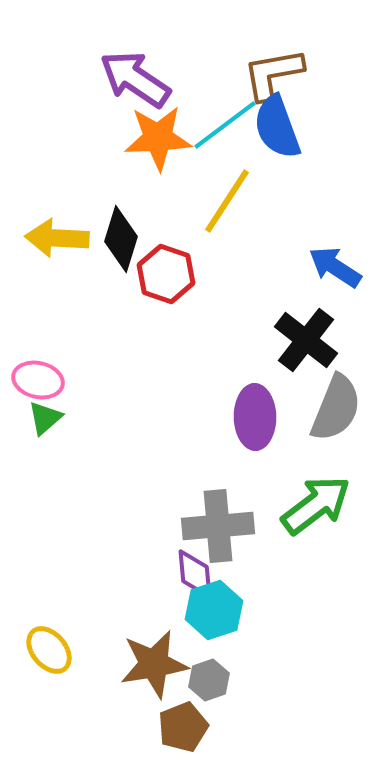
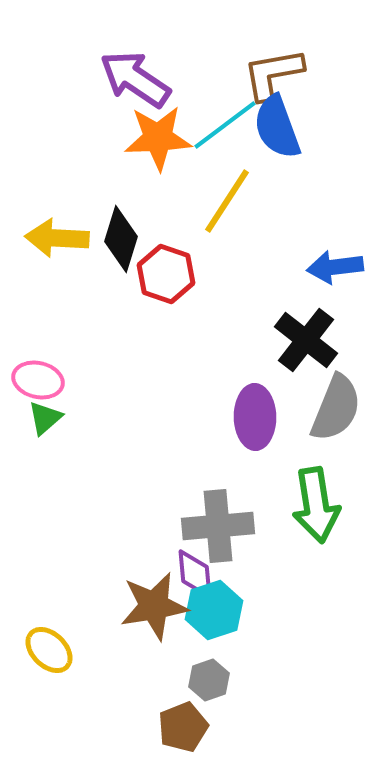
blue arrow: rotated 40 degrees counterclockwise
green arrow: rotated 118 degrees clockwise
yellow ellipse: rotated 6 degrees counterclockwise
brown star: moved 58 px up
